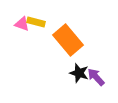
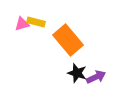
pink triangle: rotated 35 degrees counterclockwise
black star: moved 2 px left
purple arrow: rotated 108 degrees clockwise
